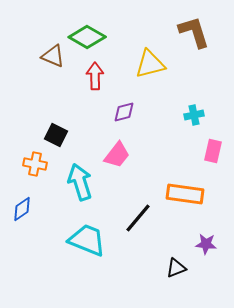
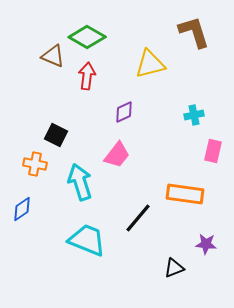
red arrow: moved 8 px left; rotated 8 degrees clockwise
purple diamond: rotated 10 degrees counterclockwise
black triangle: moved 2 px left
